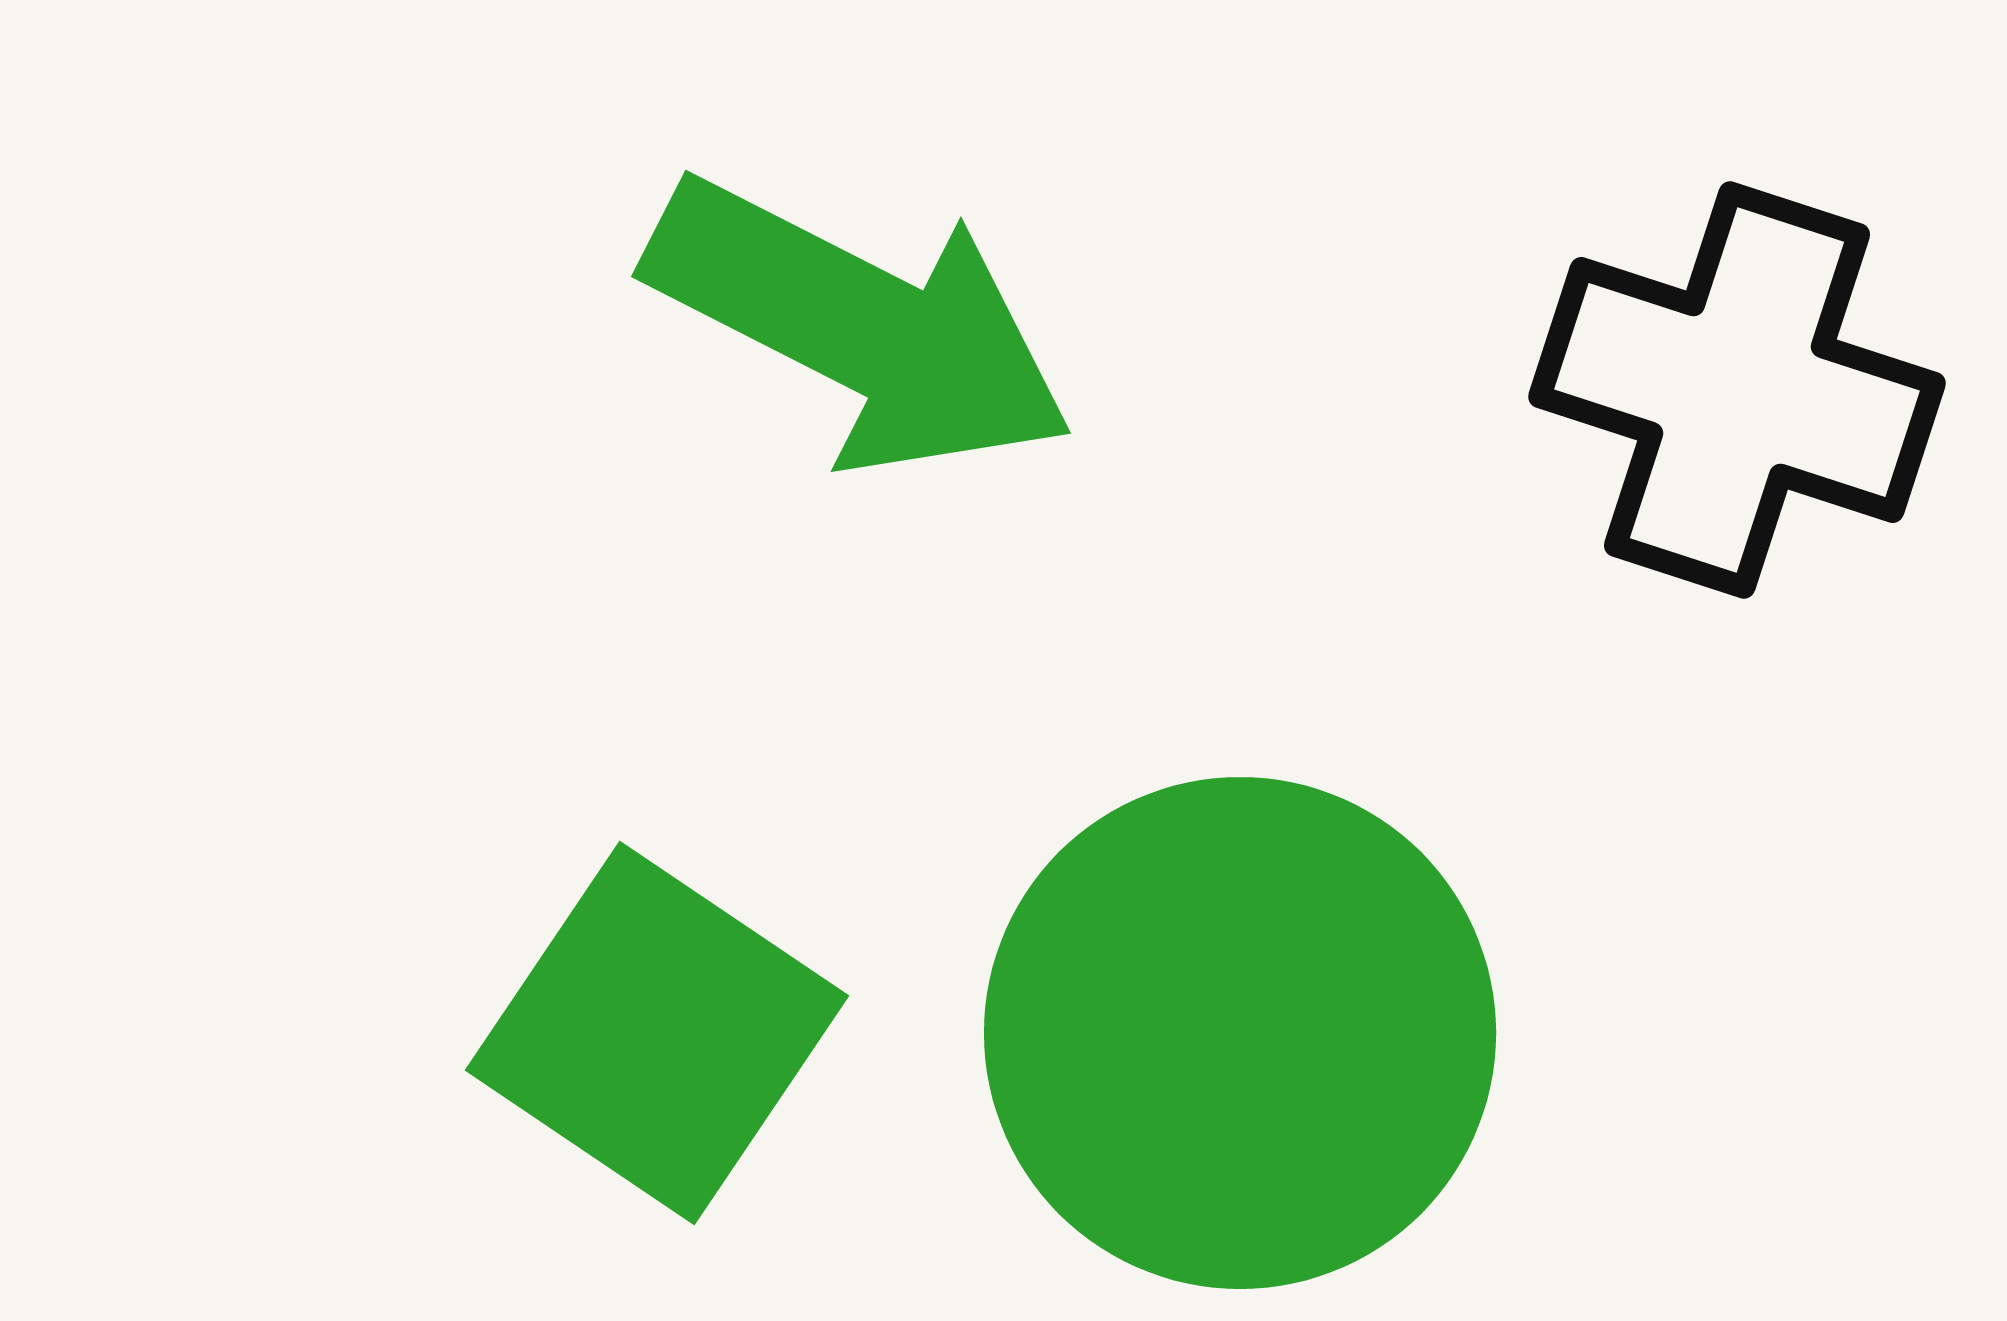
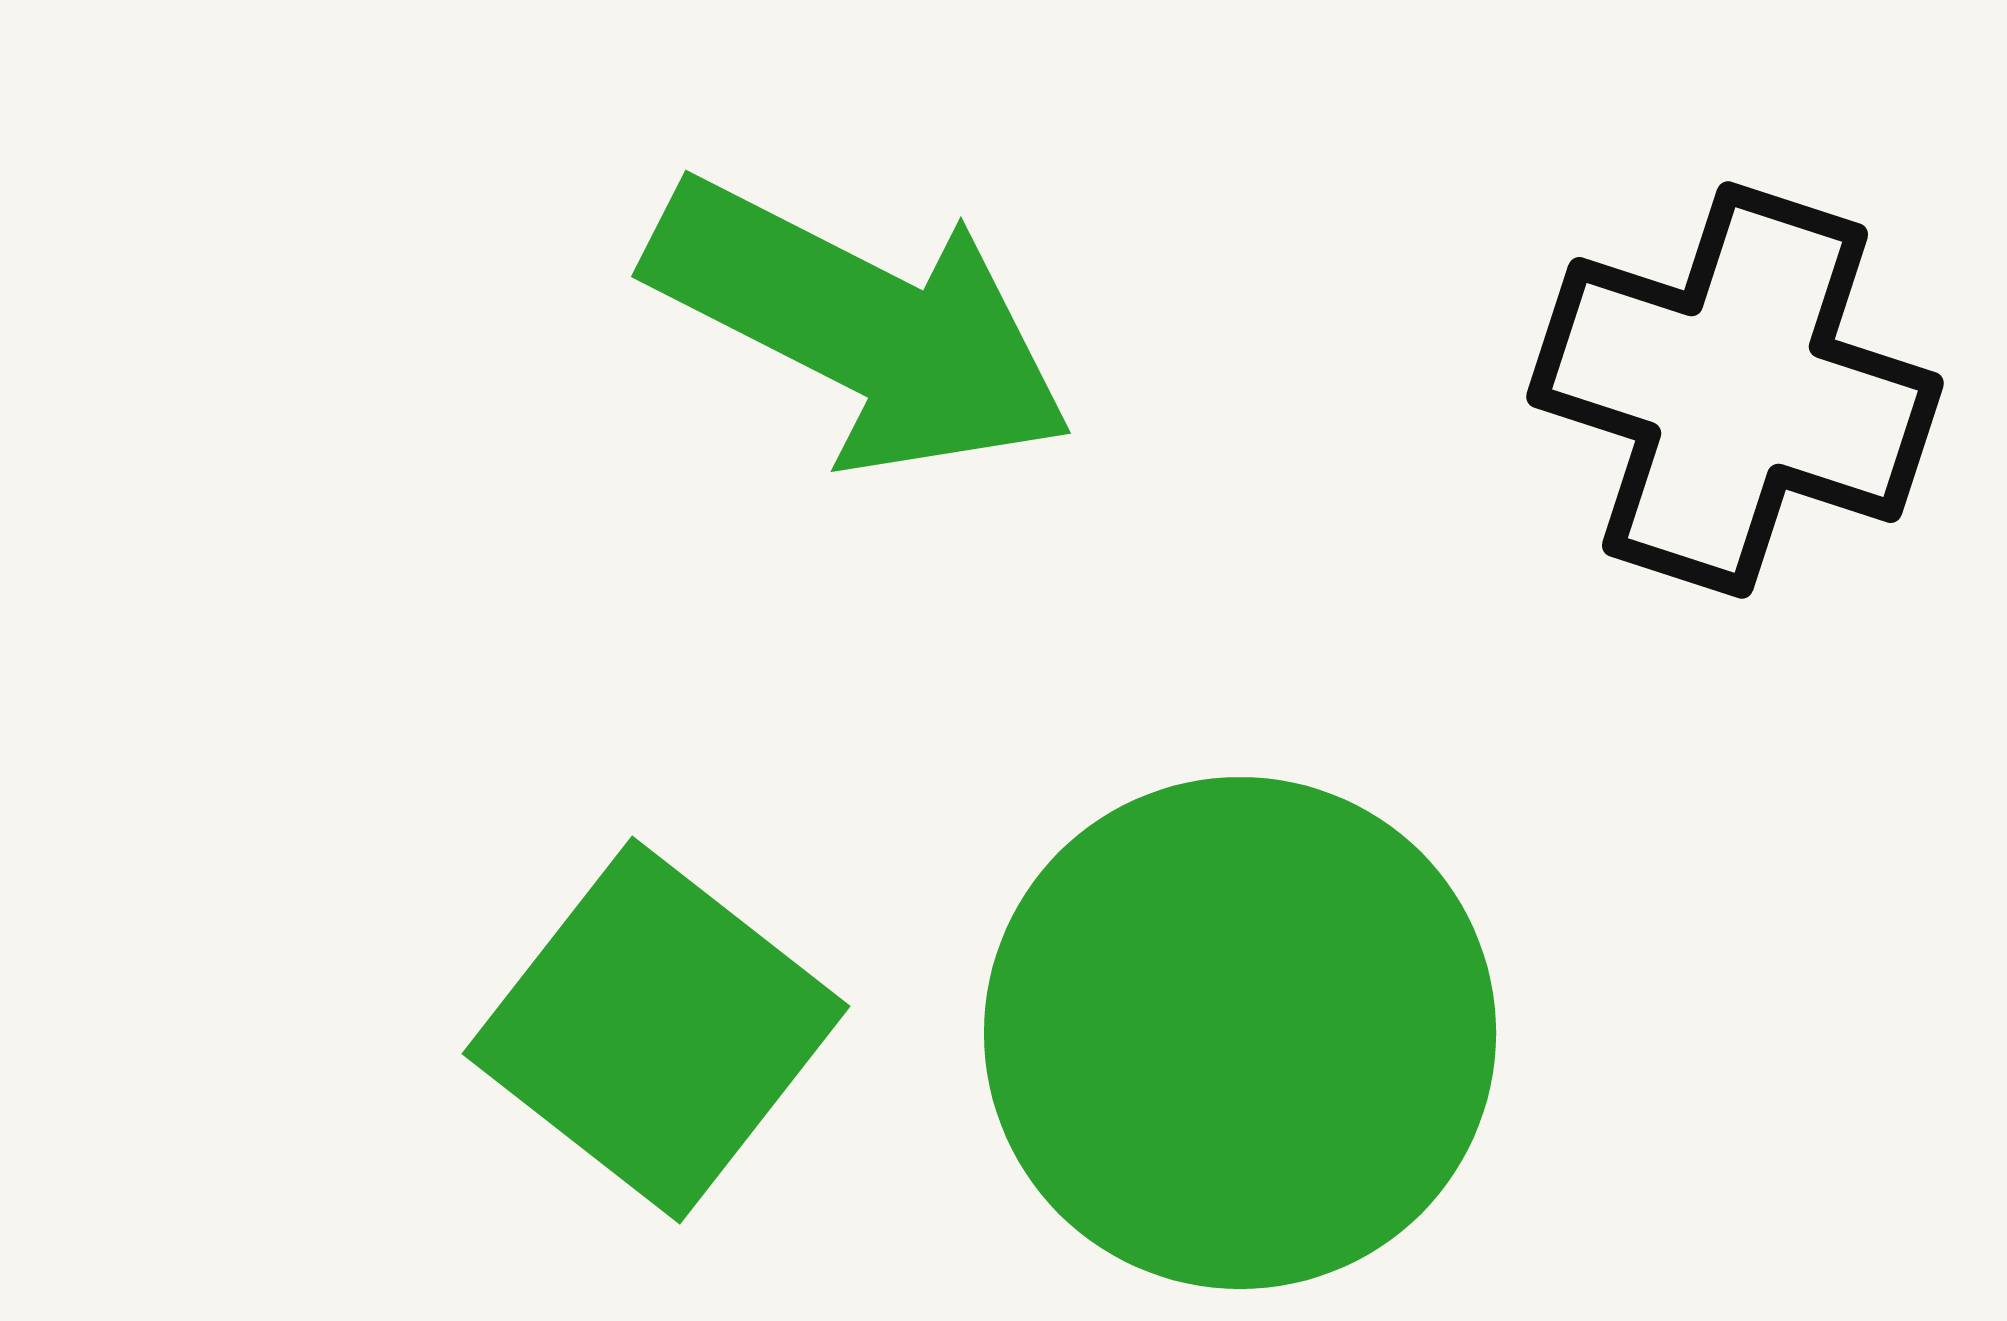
black cross: moved 2 px left
green square: moved 1 px left, 3 px up; rotated 4 degrees clockwise
